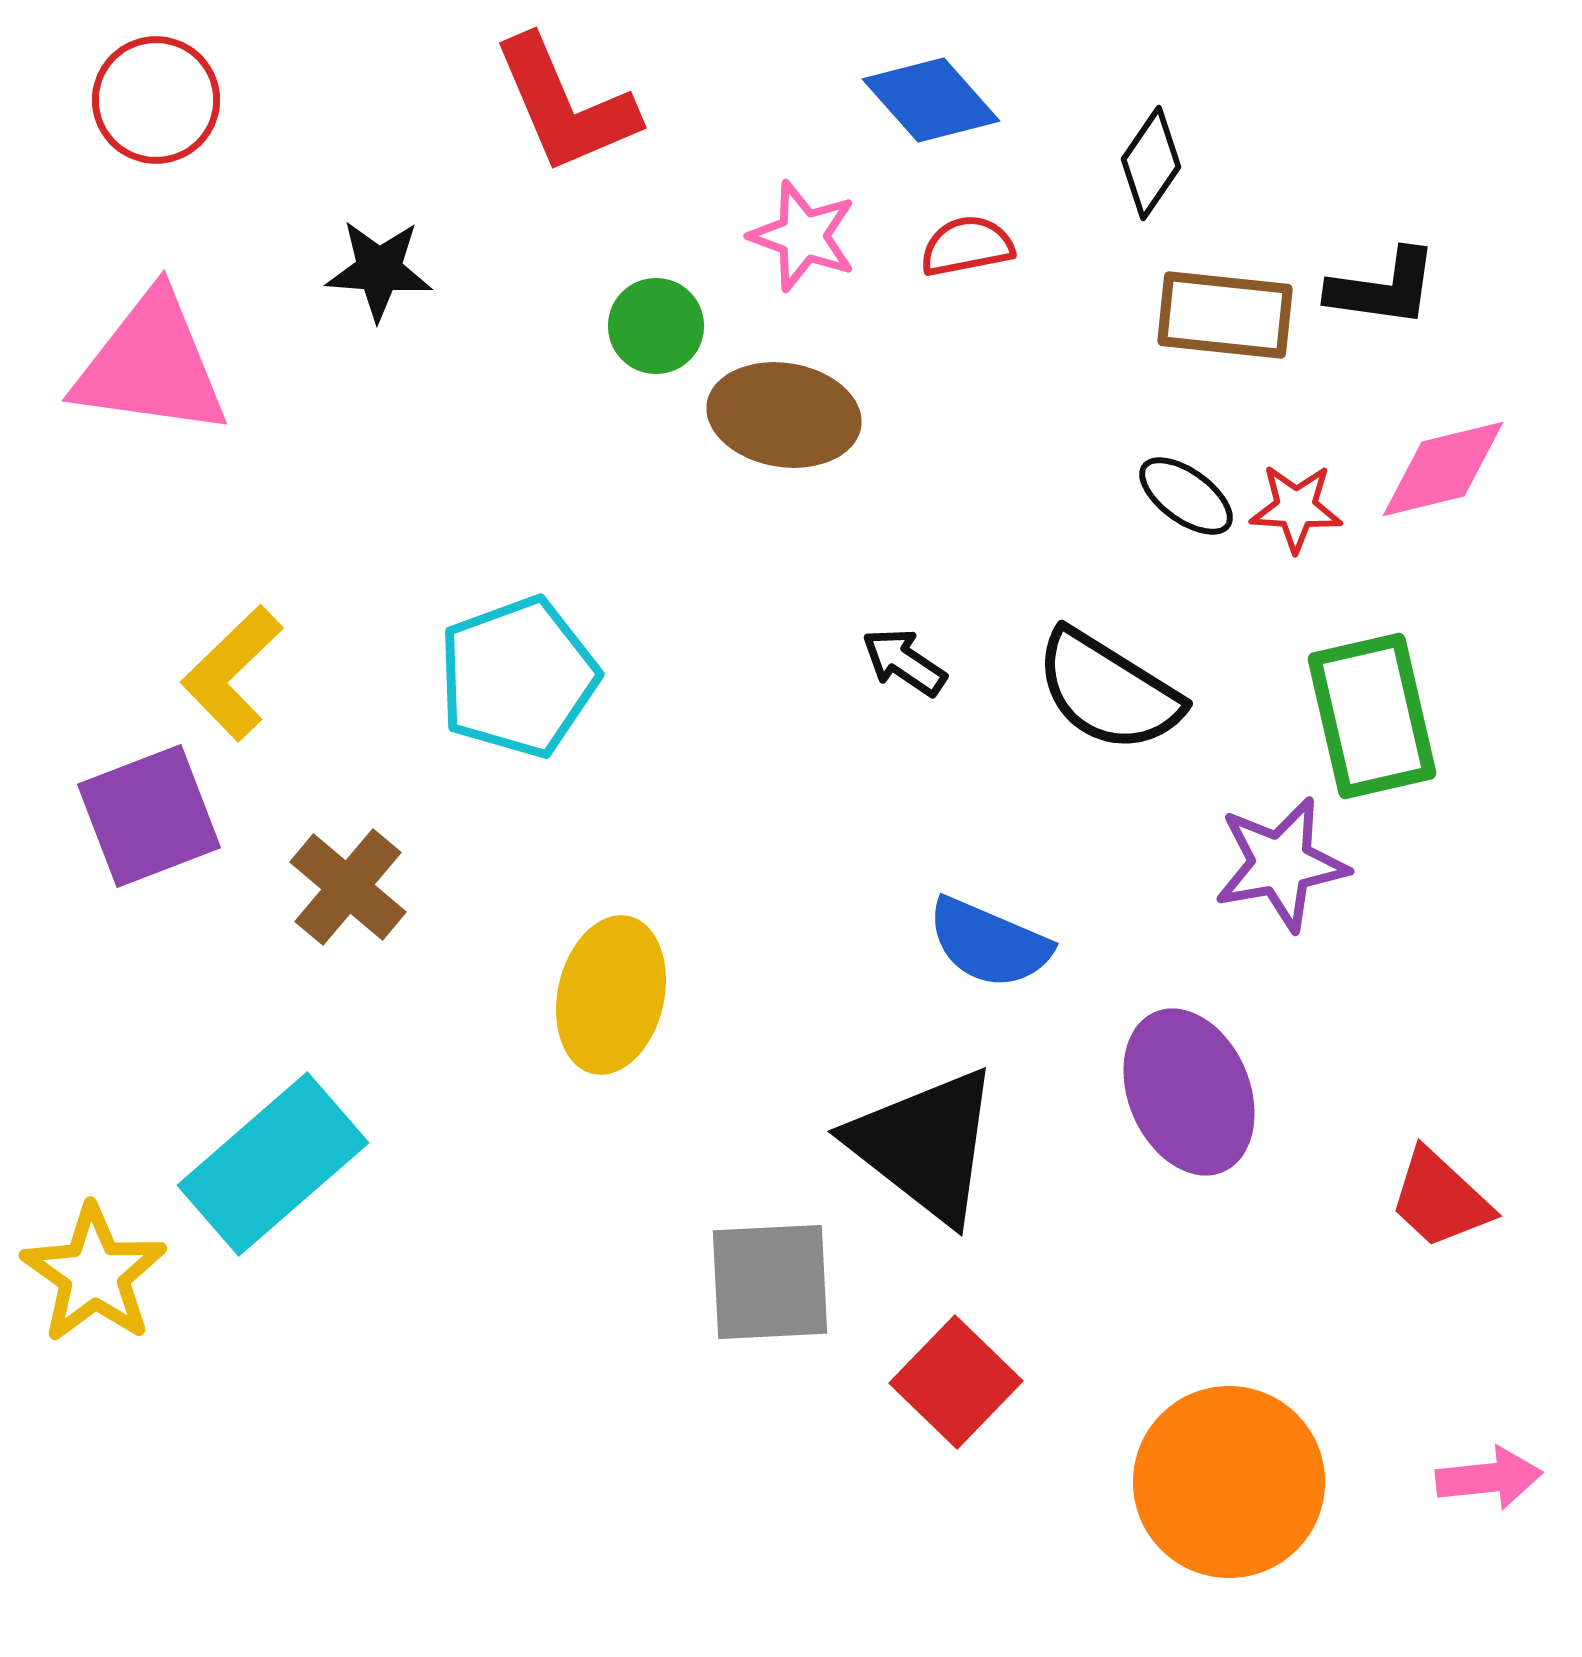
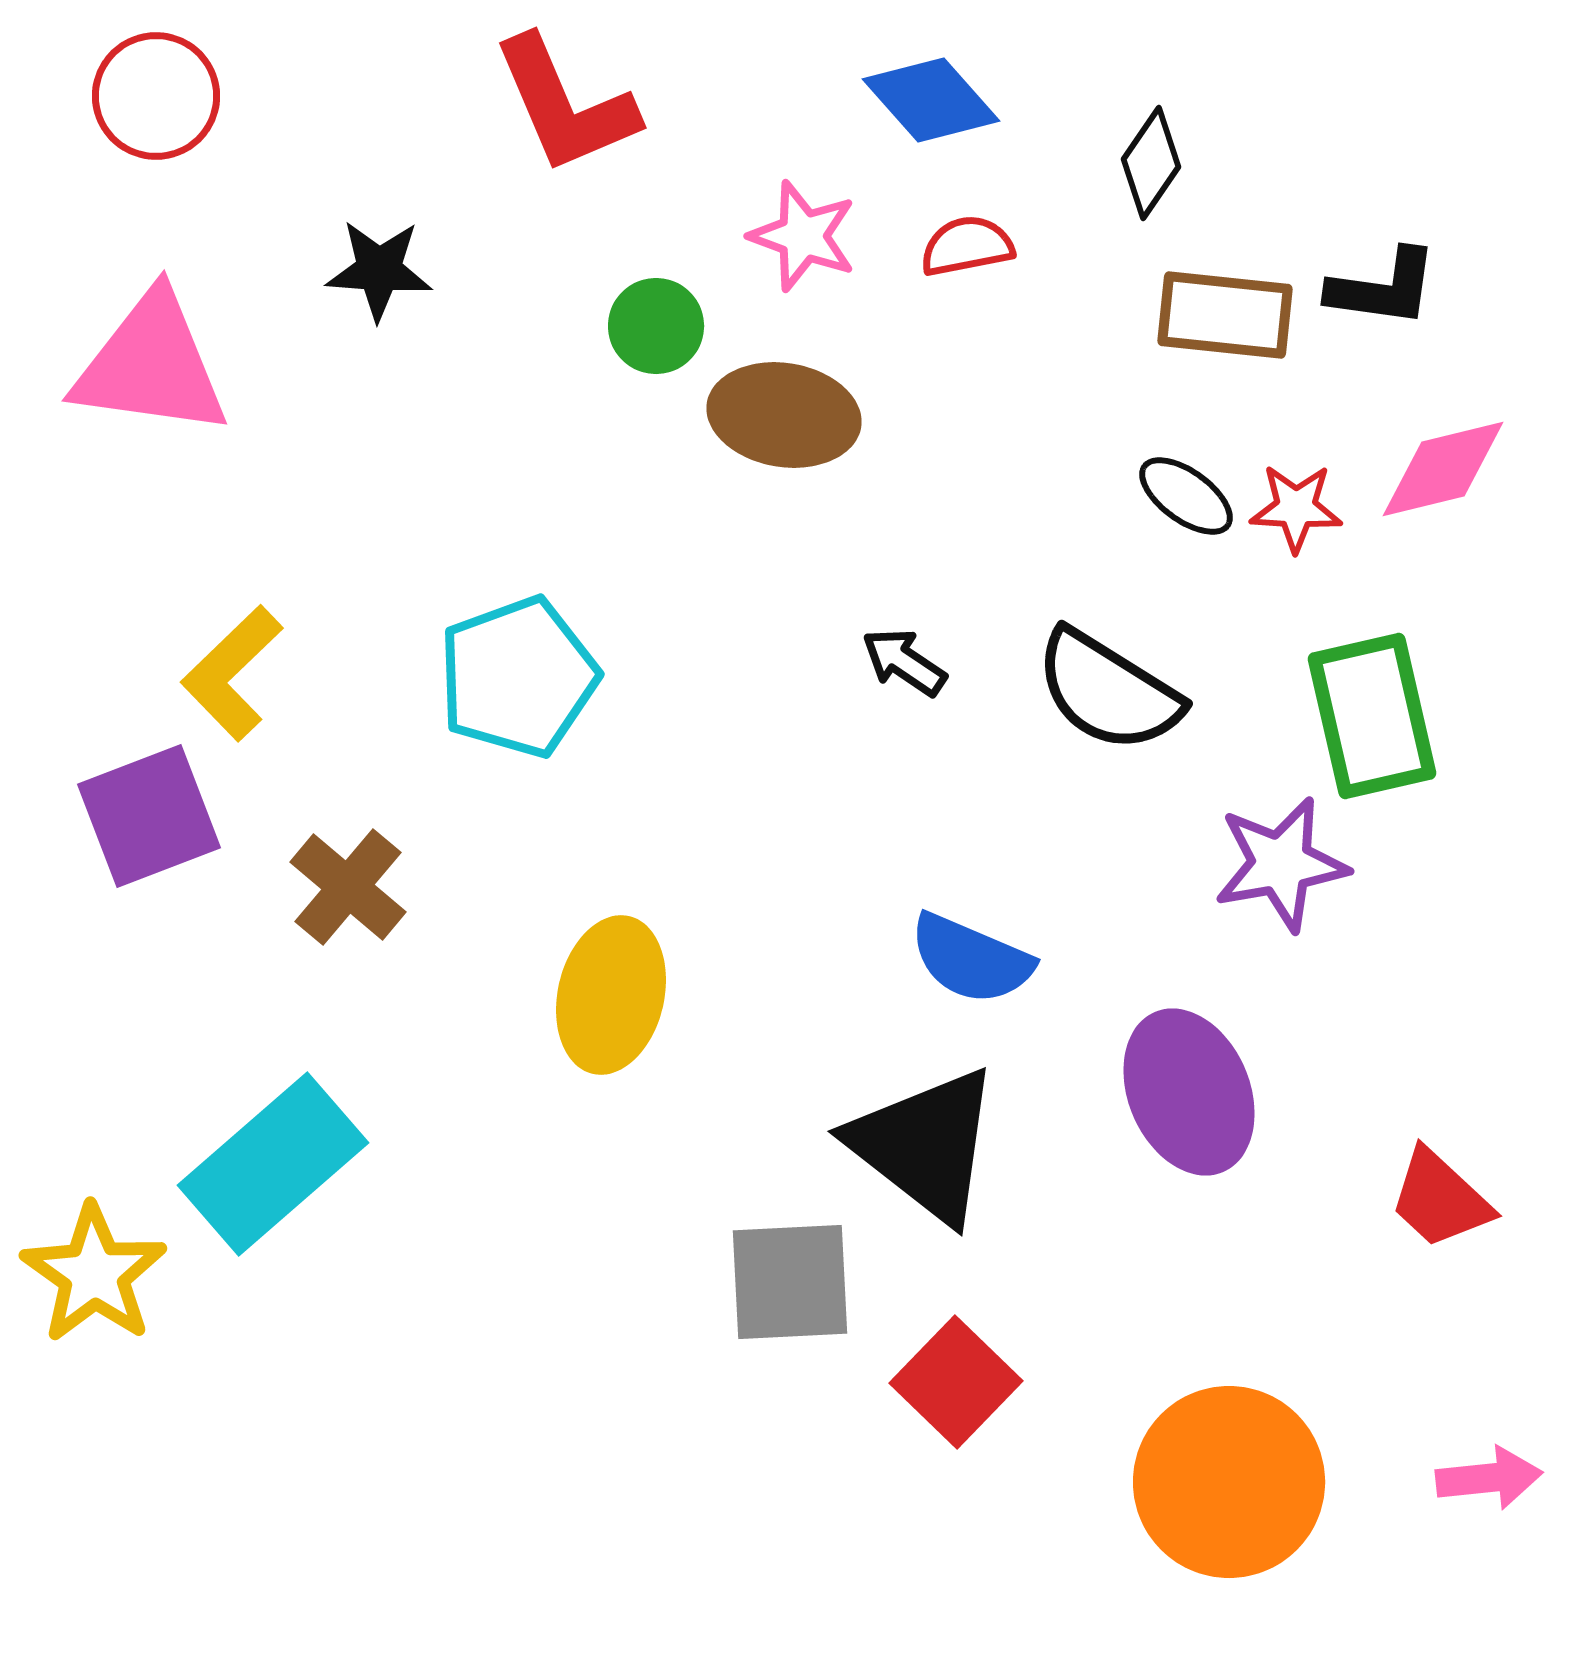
red circle: moved 4 px up
blue semicircle: moved 18 px left, 16 px down
gray square: moved 20 px right
